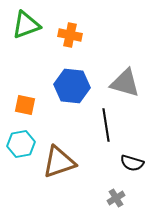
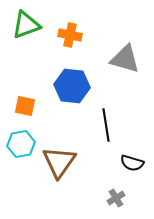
gray triangle: moved 24 px up
orange square: moved 1 px down
brown triangle: rotated 36 degrees counterclockwise
